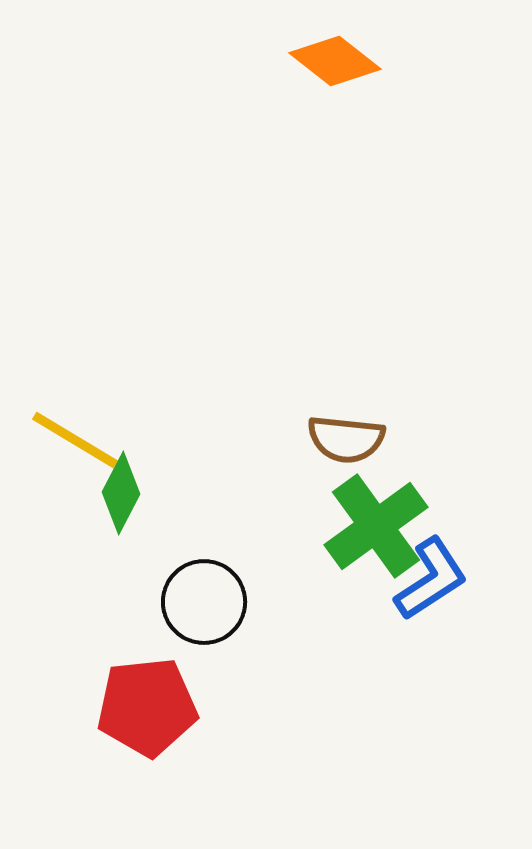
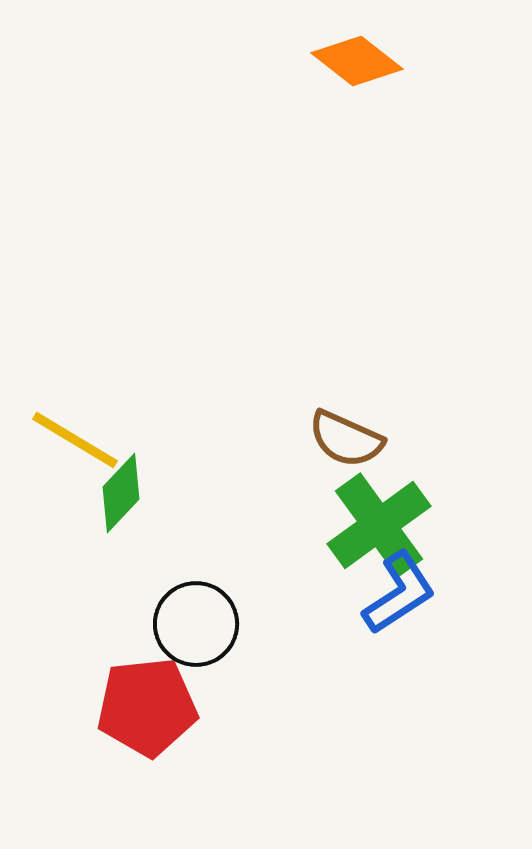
orange diamond: moved 22 px right
brown semicircle: rotated 18 degrees clockwise
green diamond: rotated 16 degrees clockwise
green cross: moved 3 px right, 1 px up
blue L-shape: moved 32 px left, 14 px down
black circle: moved 8 px left, 22 px down
